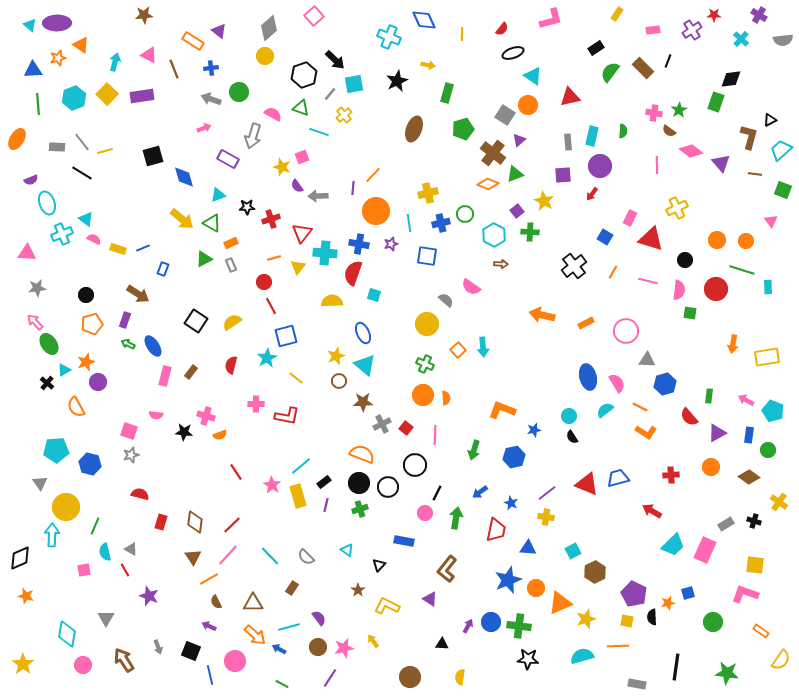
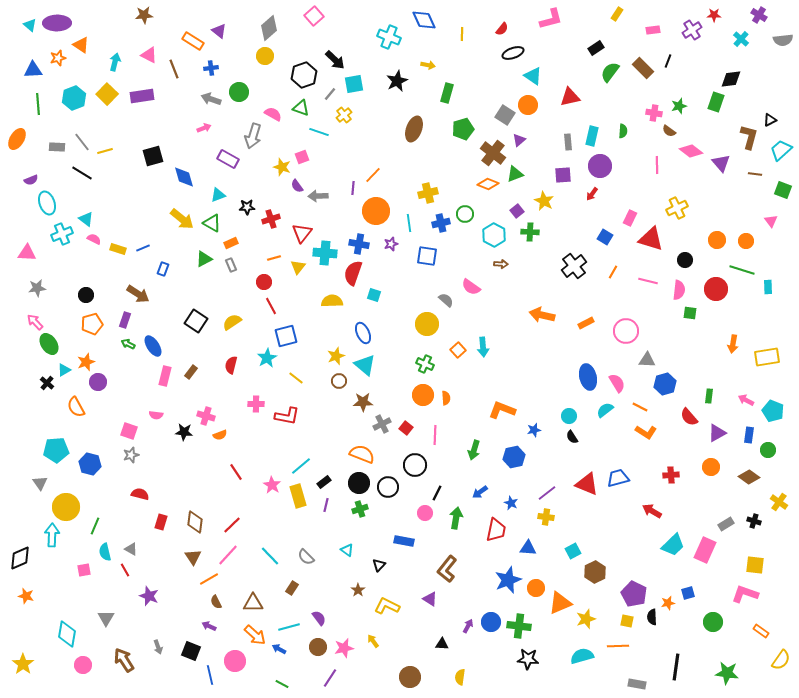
green star at (679, 110): moved 4 px up; rotated 14 degrees clockwise
